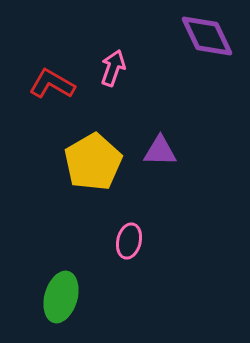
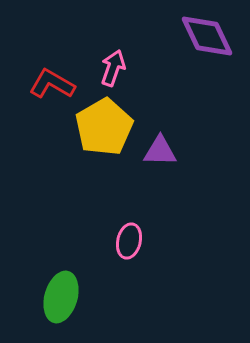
yellow pentagon: moved 11 px right, 35 px up
